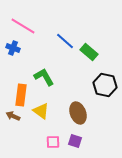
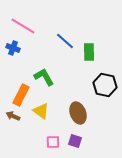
green rectangle: rotated 48 degrees clockwise
orange rectangle: rotated 20 degrees clockwise
